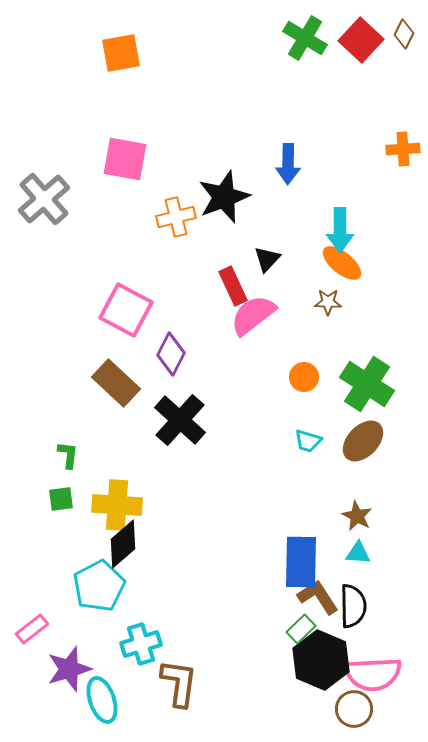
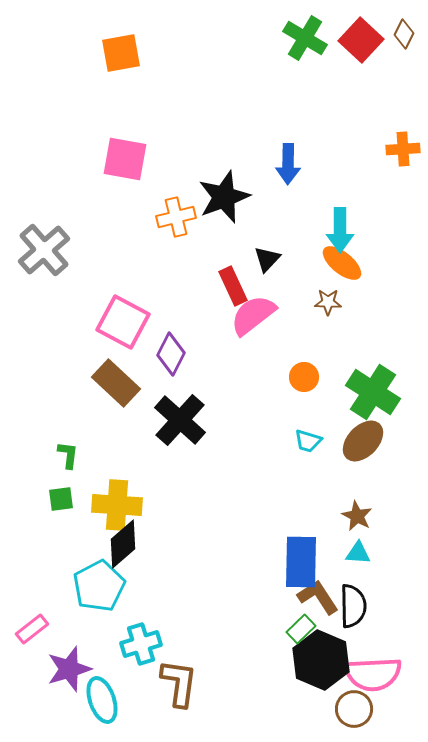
gray cross at (44, 199): moved 51 px down
pink square at (126, 310): moved 3 px left, 12 px down
green cross at (367, 384): moved 6 px right, 8 px down
